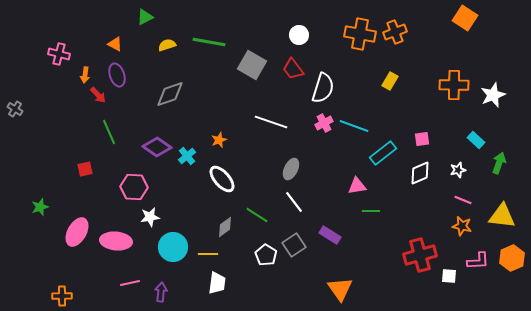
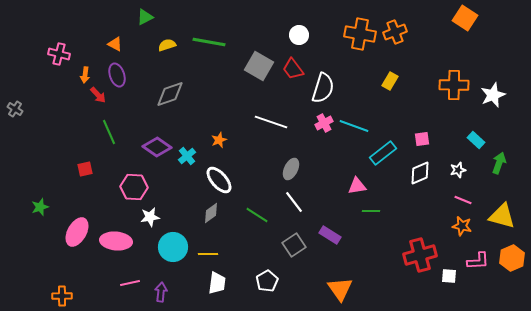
gray square at (252, 65): moved 7 px right, 1 px down
white ellipse at (222, 179): moved 3 px left, 1 px down
yellow triangle at (502, 216): rotated 8 degrees clockwise
gray diamond at (225, 227): moved 14 px left, 14 px up
white pentagon at (266, 255): moved 1 px right, 26 px down; rotated 10 degrees clockwise
